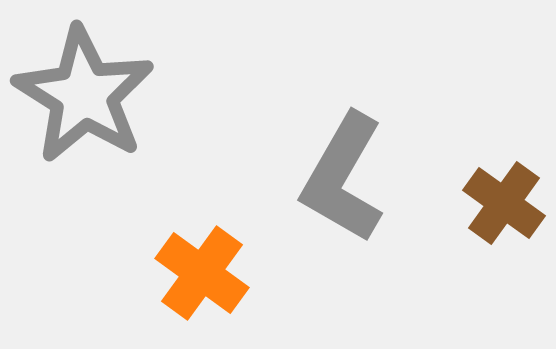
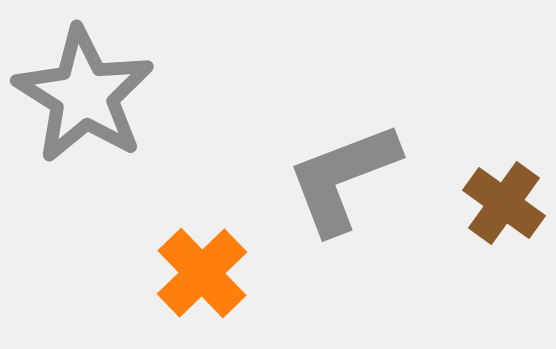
gray L-shape: rotated 39 degrees clockwise
orange cross: rotated 10 degrees clockwise
